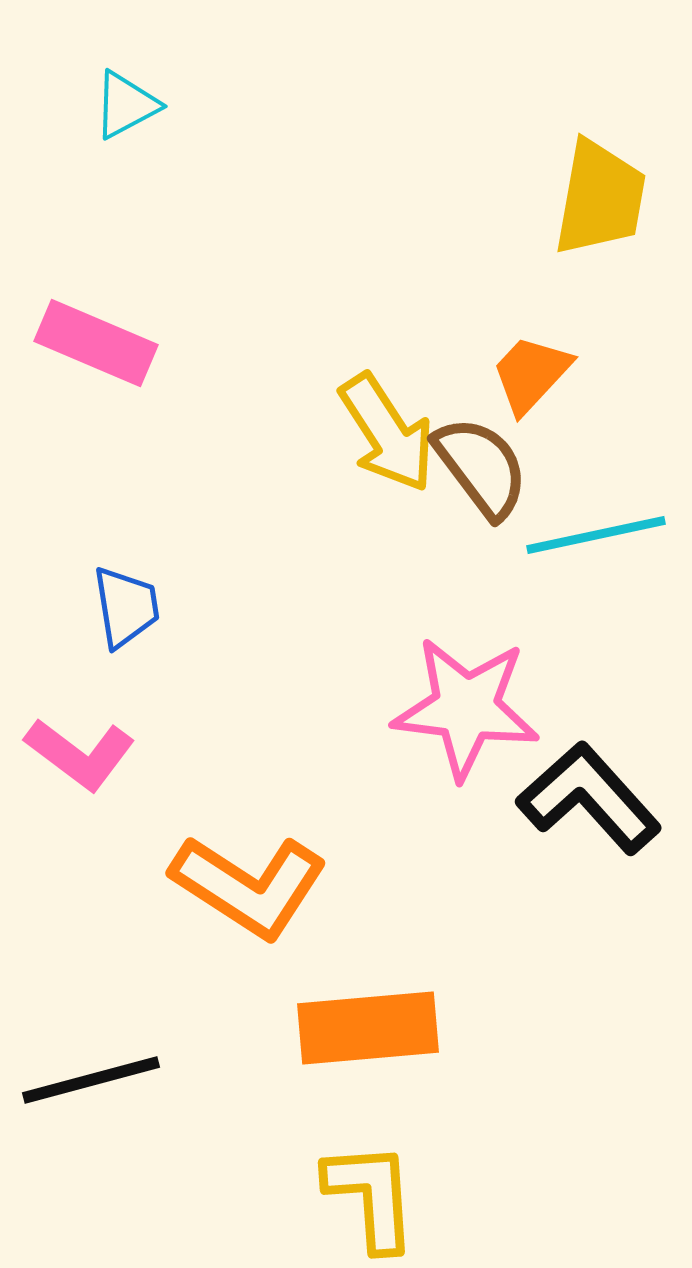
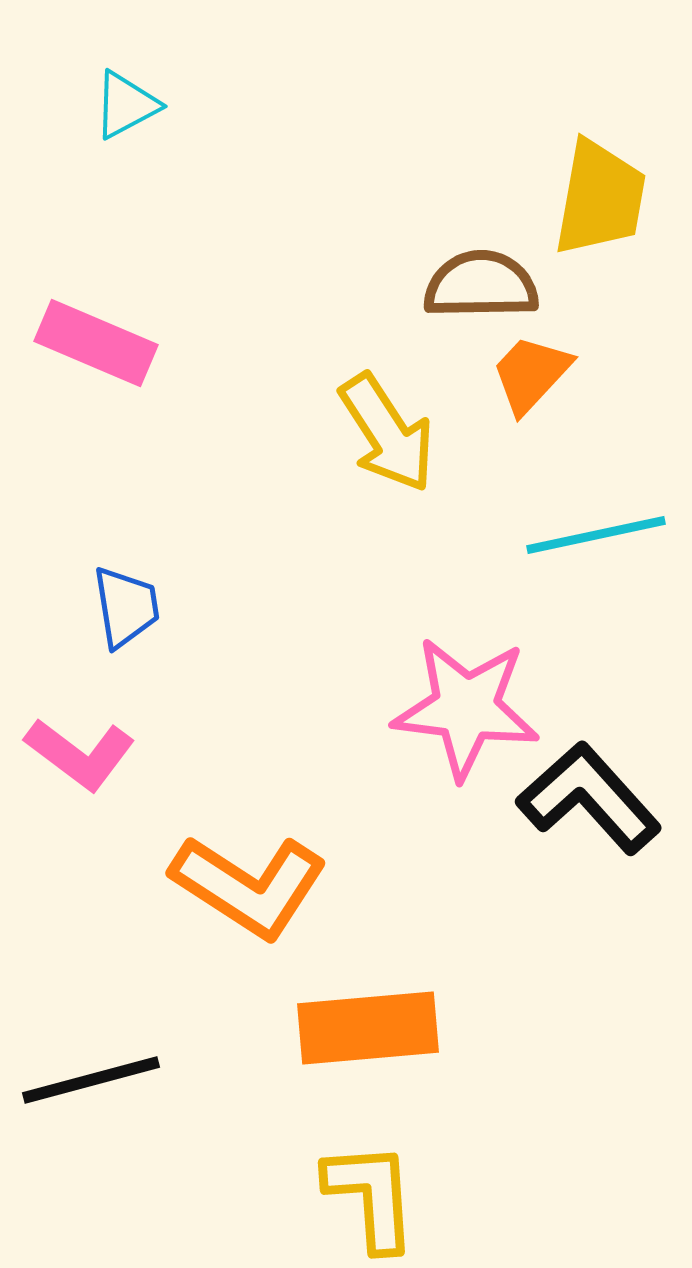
brown semicircle: moved 182 px up; rotated 54 degrees counterclockwise
